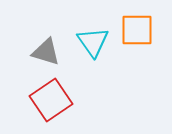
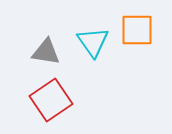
gray triangle: rotated 8 degrees counterclockwise
